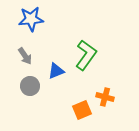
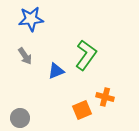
gray circle: moved 10 px left, 32 px down
